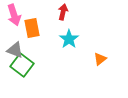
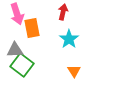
pink arrow: moved 3 px right, 1 px up
gray triangle: rotated 24 degrees counterclockwise
orange triangle: moved 26 px left, 12 px down; rotated 24 degrees counterclockwise
